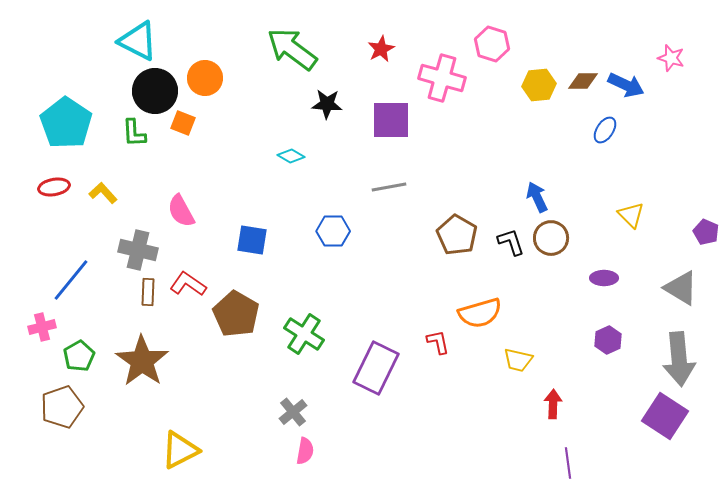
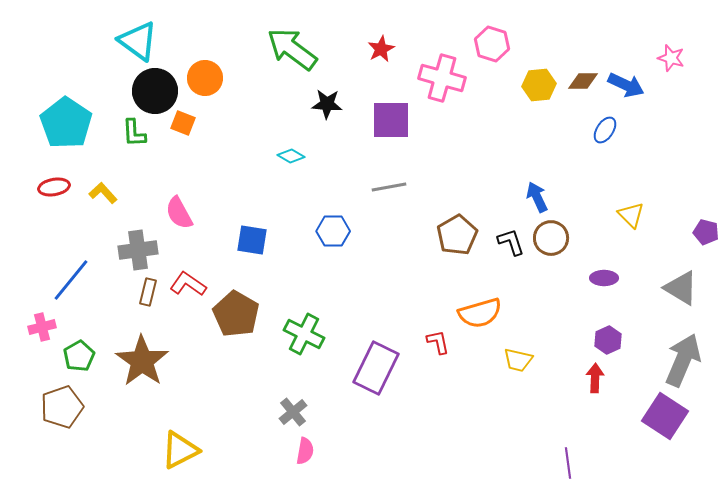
cyan triangle at (138, 41): rotated 9 degrees clockwise
pink semicircle at (181, 211): moved 2 px left, 2 px down
purple pentagon at (706, 232): rotated 10 degrees counterclockwise
brown pentagon at (457, 235): rotated 12 degrees clockwise
gray cross at (138, 250): rotated 21 degrees counterclockwise
brown rectangle at (148, 292): rotated 12 degrees clockwise
green cross at (304, 334): rotated 6 degrees counterclockwise
gray arrow at (679, 359): moved 4 px right, 1 px down; rotated 152 degrees counterclockwise
red arrow at (553, 404): moved 42 px right, 26 px up
